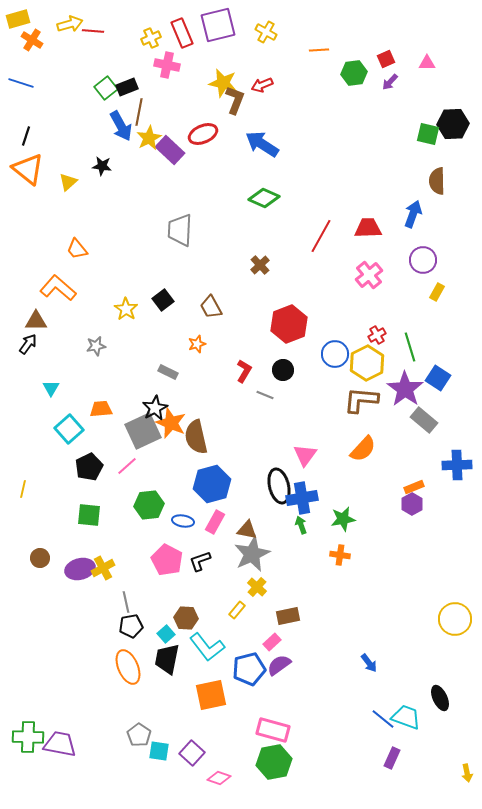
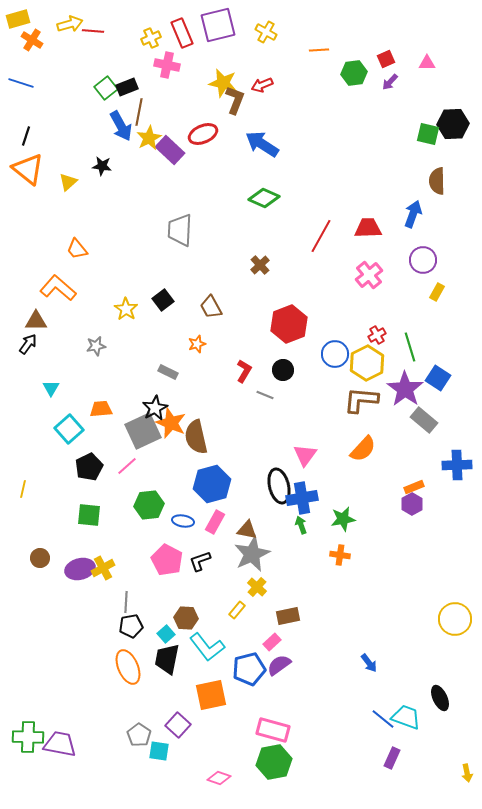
gray line at (126, 602): rotated 15 degrees clockwise
purple square at (192, 753): moved 14 px left, 28 px up
